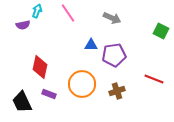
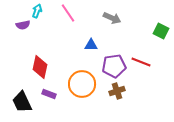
purple pentagon: moved 11 px down
red line: moved 13 px left, 17 px up
